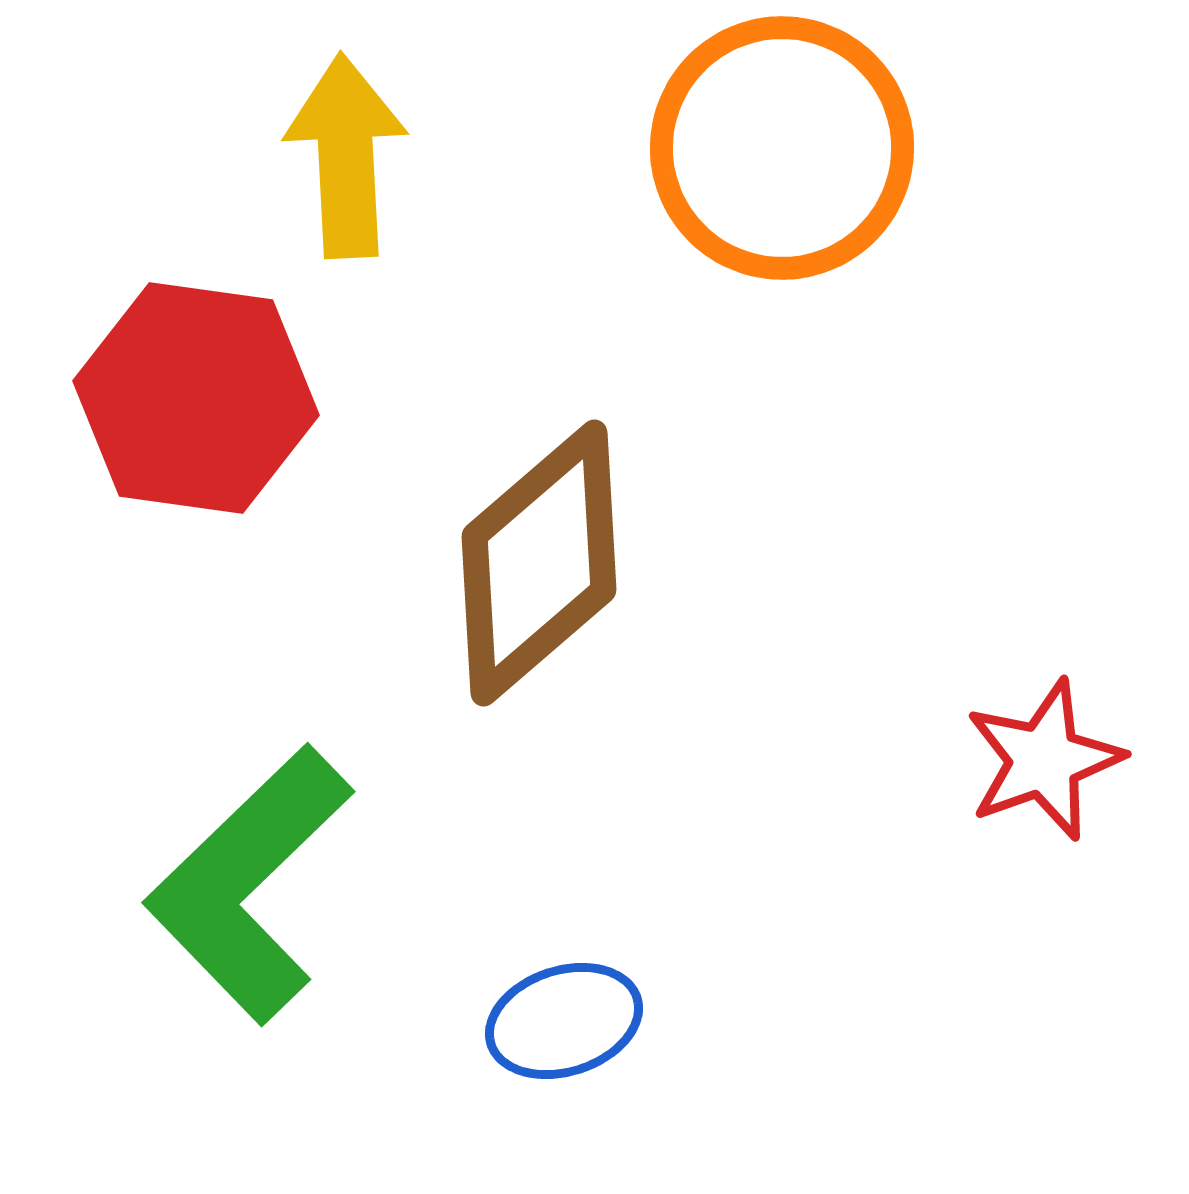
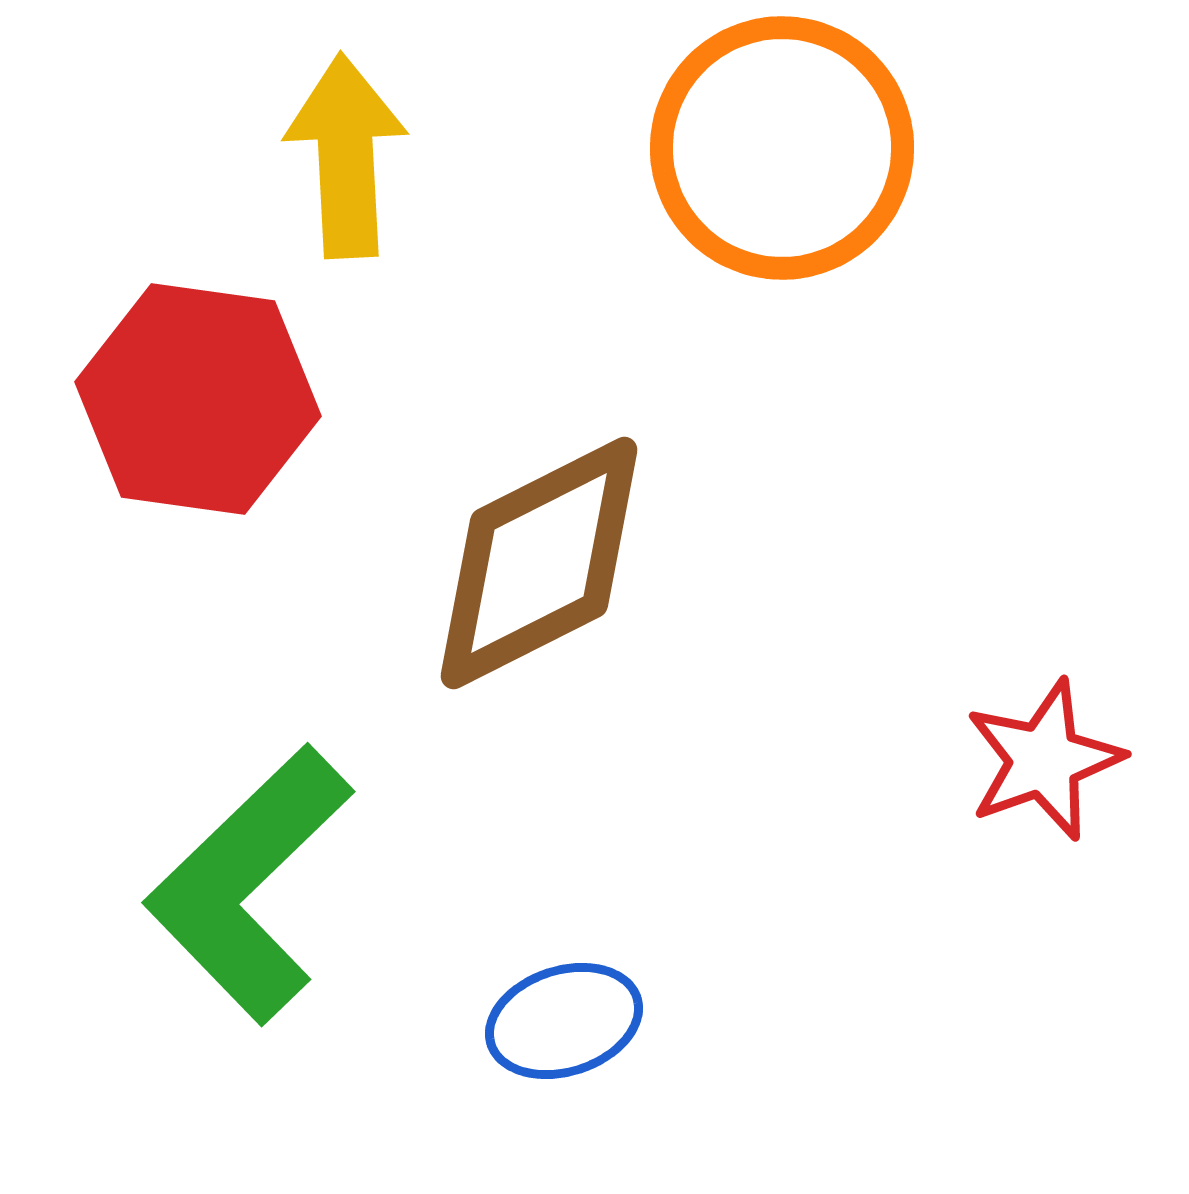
red hexagon: moved 2 px right, 1 px down
brown diamond: rotated 14 degrees clockwise
